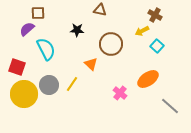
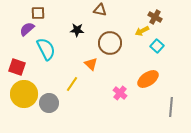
brown cross: moved 2 px down
brown circle: moved 1 px left, 1 px up
gray circle: moved 18 px down
gray line: moved 1 px right, 1 px down; rotated 54 degrees clockwise
